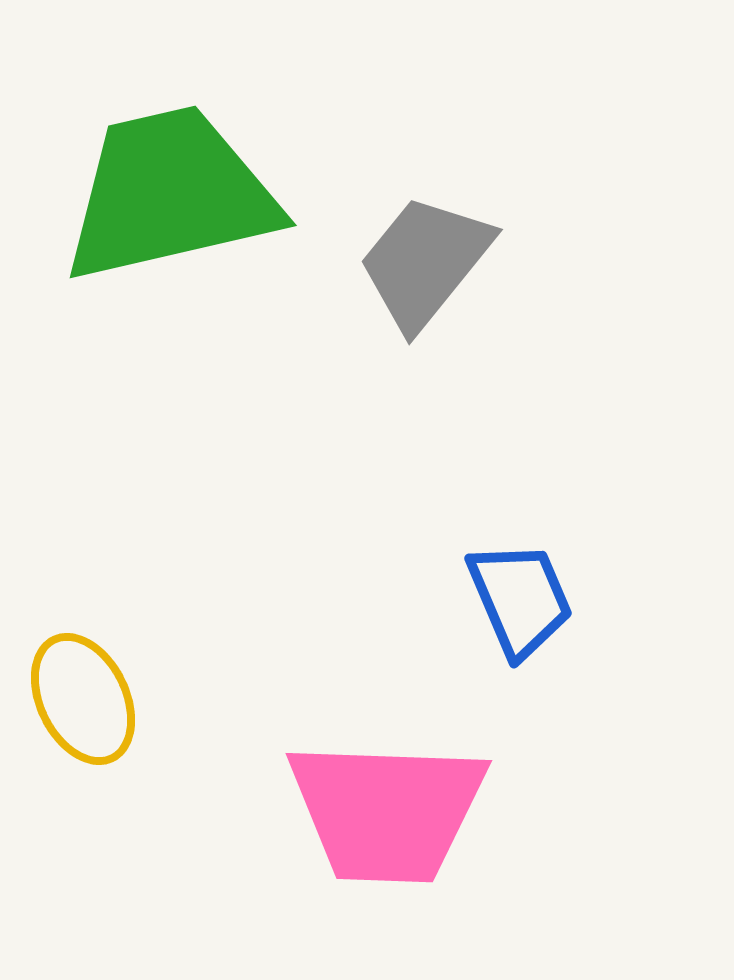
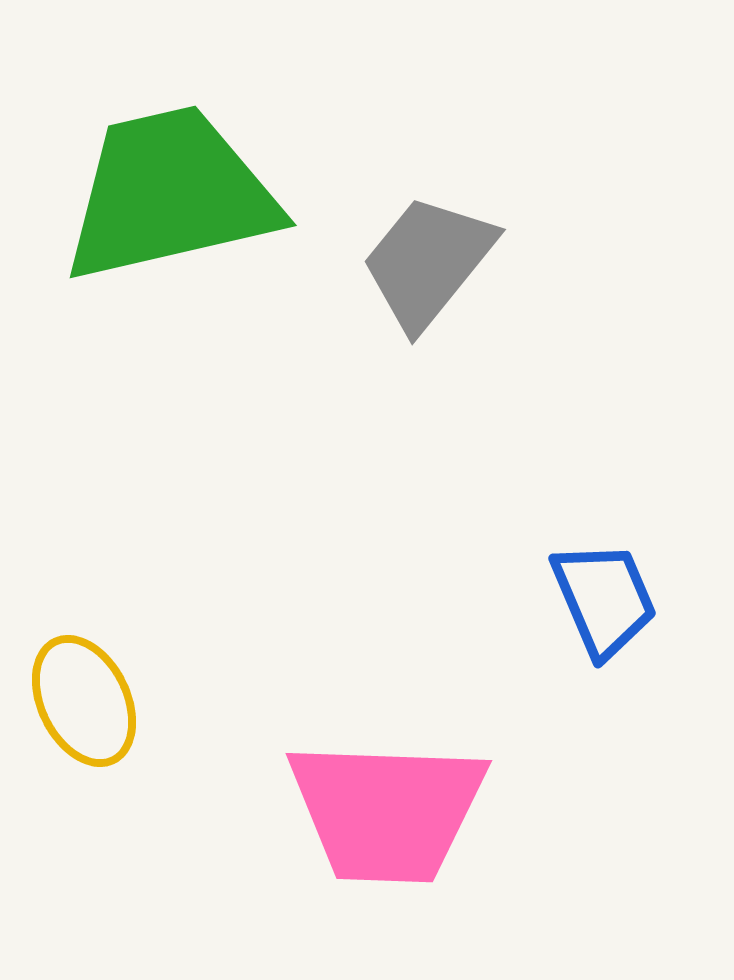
gray trapezoid: moved 3 px right
blue trapezoid: moved 84 px right
yellow ellipse: moved 1 px right, 2 px down
